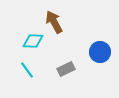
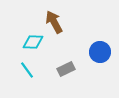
cyan diamond: moved 1 px down
